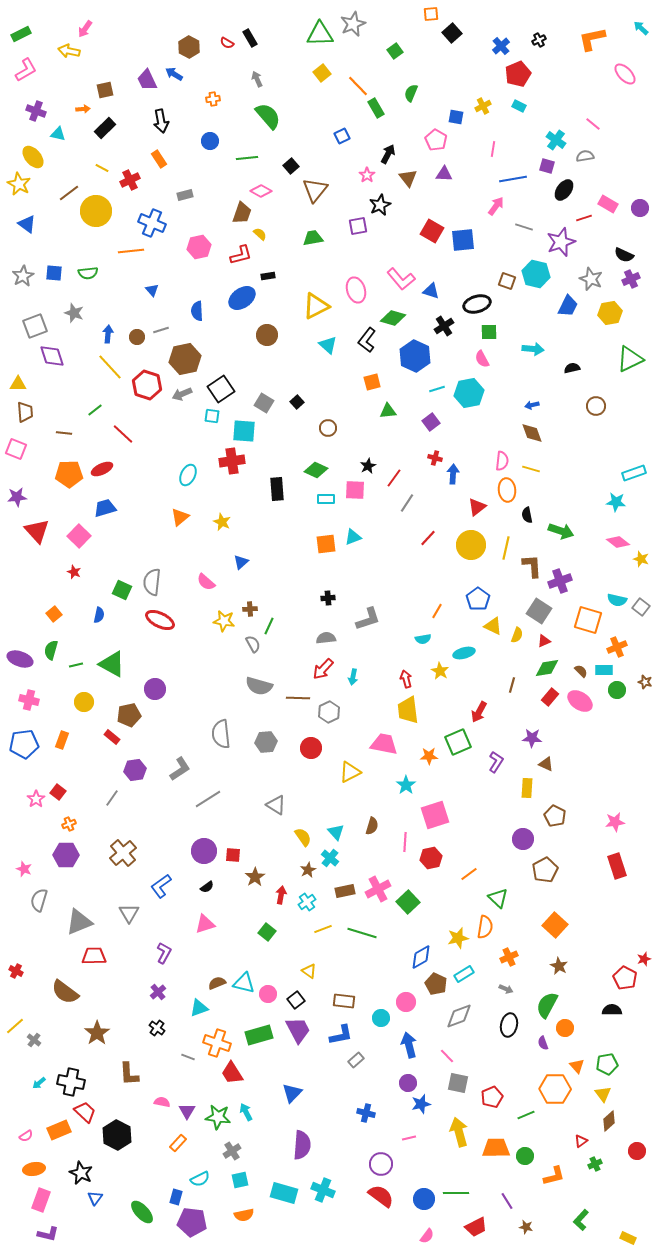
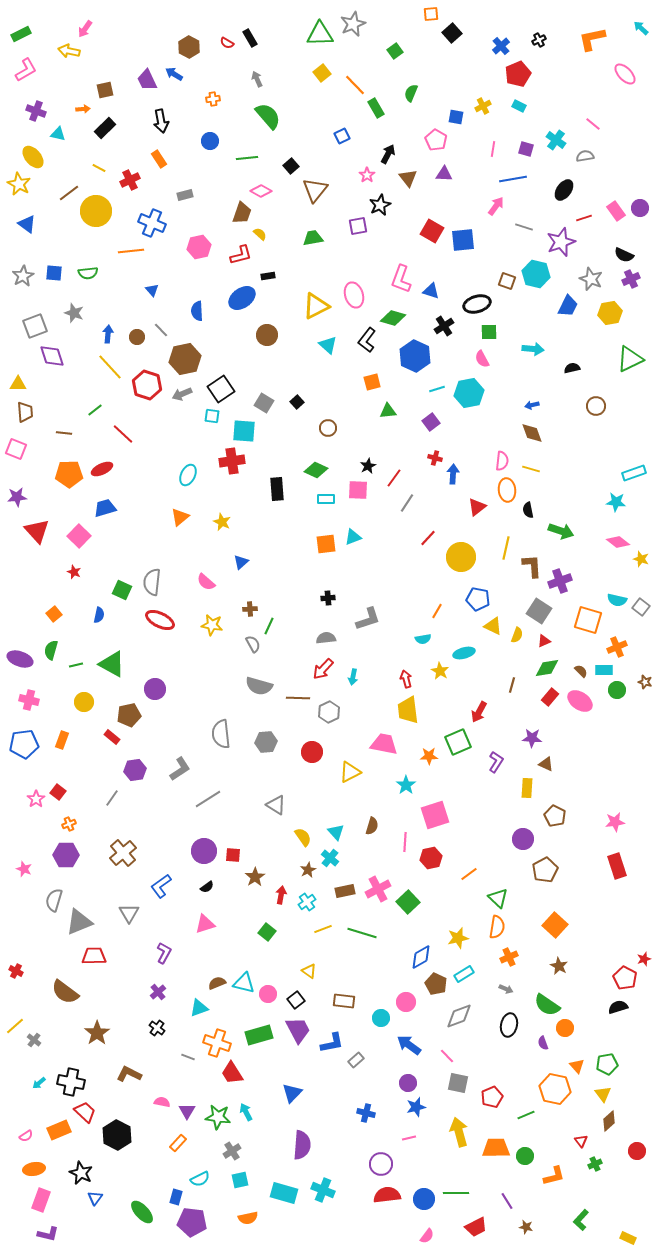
orange line at (358, 86): moved 3 px left, 1 px up
purple square at (547, 166): moved 21 px left, 17 px up
yellow line at (102, 168): moved 3 px left
pink rectangle at (608, 204): moved 8 px right, 7 px down; rotated 24 degrees clockwise
pink L-shape at (401, 279): rotated 60 degrees clockwise
pink ellipse at (356, 290): moved 2 px left, 5 px down
gray line at (161, 330): rotated 63 degrees clockwise
pink square at (355, 490): moved 3 px right
black semicircle at (527, 515): moved 1 px right, 5 px up
yellow circle at (471, 545): moved 10 px left, 12 px down
blue pentagon at (478, 599): rotated 25 degrees counterclockwise
yellow star at (224, 621): moved 12 px left, 4 px down
red circle at (311, 748): moved 1 px right, 4 px down
gray semicircle at (39, 900): moved 15 px right
orange semicircle at (485, 927): moved 12 px right
green semicircle at (547, 1005): rotated 84 degrees counterclockwise
black semicircle at (612, 1010): moved 6 px right, 3 px up; rotated 18 degrees counterclockwise
blue L-shape at (341, 1035): moved 9 px left, 8 px down
blue arrow at (409, 1045): rotated 40 degrees counterclockwise
brown L-shape at (129, 1074): rotated 120 degrees clockwise
orange hexagon at (555, 1089): rotated 12 degrees clockwise
blue star at (421, 1104): moved 5 px left, 3 px down
red triangle at (581, 1141): rotated 32 degrees counterclockwise
red semicircle at (381, 1196): moved 6 px right, 1 px up; rotated 44 degrees counterclockwise
orange semicircle at (244, 1215): moved 4 px right, 3 px down
